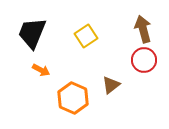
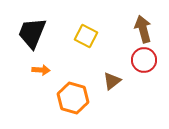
yellow square: rotated 30 degrees counterclockwise
orange arrow: rotated 24 degrees counterclockwise
brown triangle: moved 1 px right, 4 px up
orange hexagon: rotated 8 degrees counterclockwise
